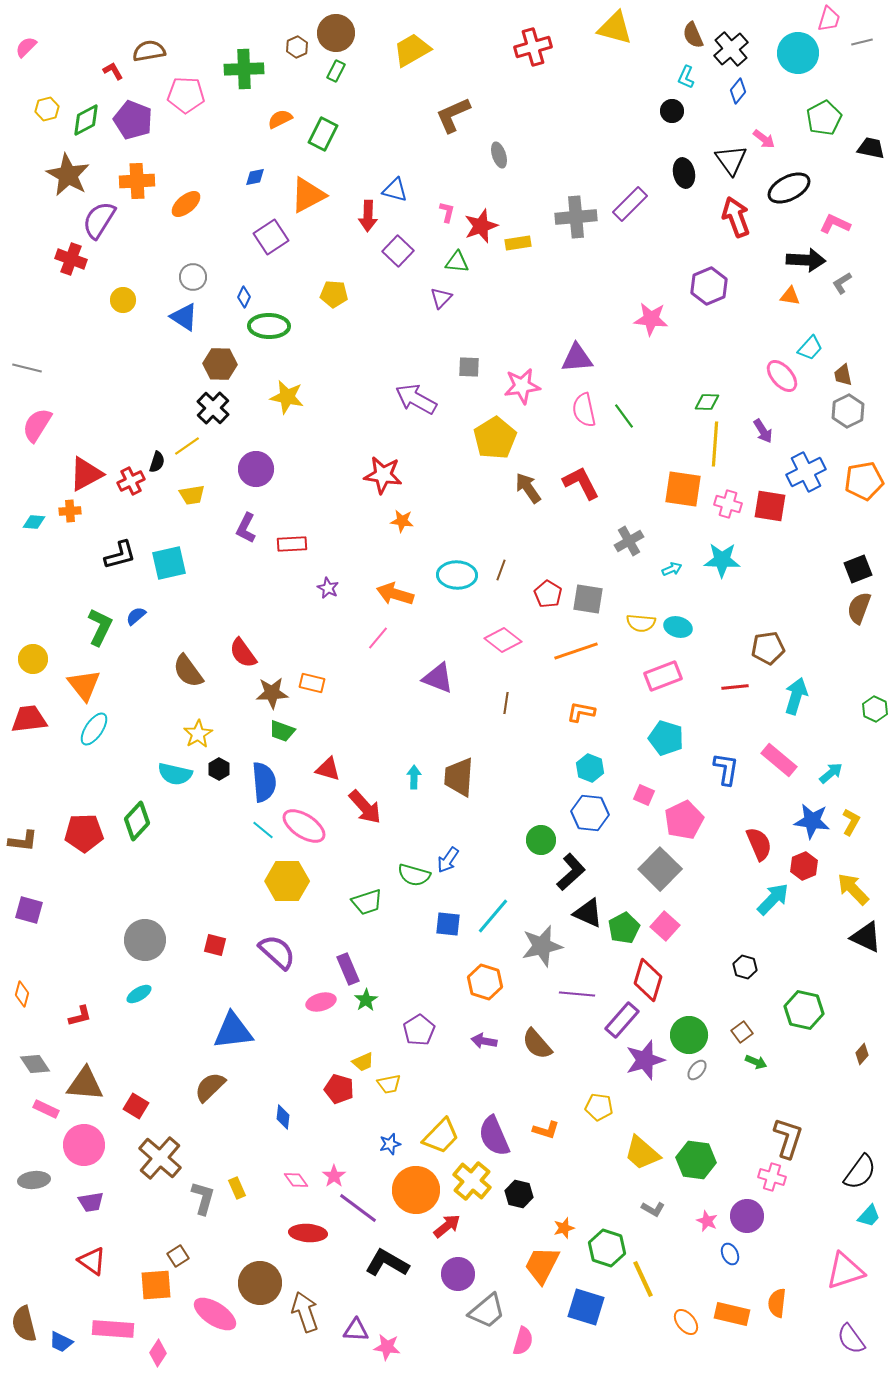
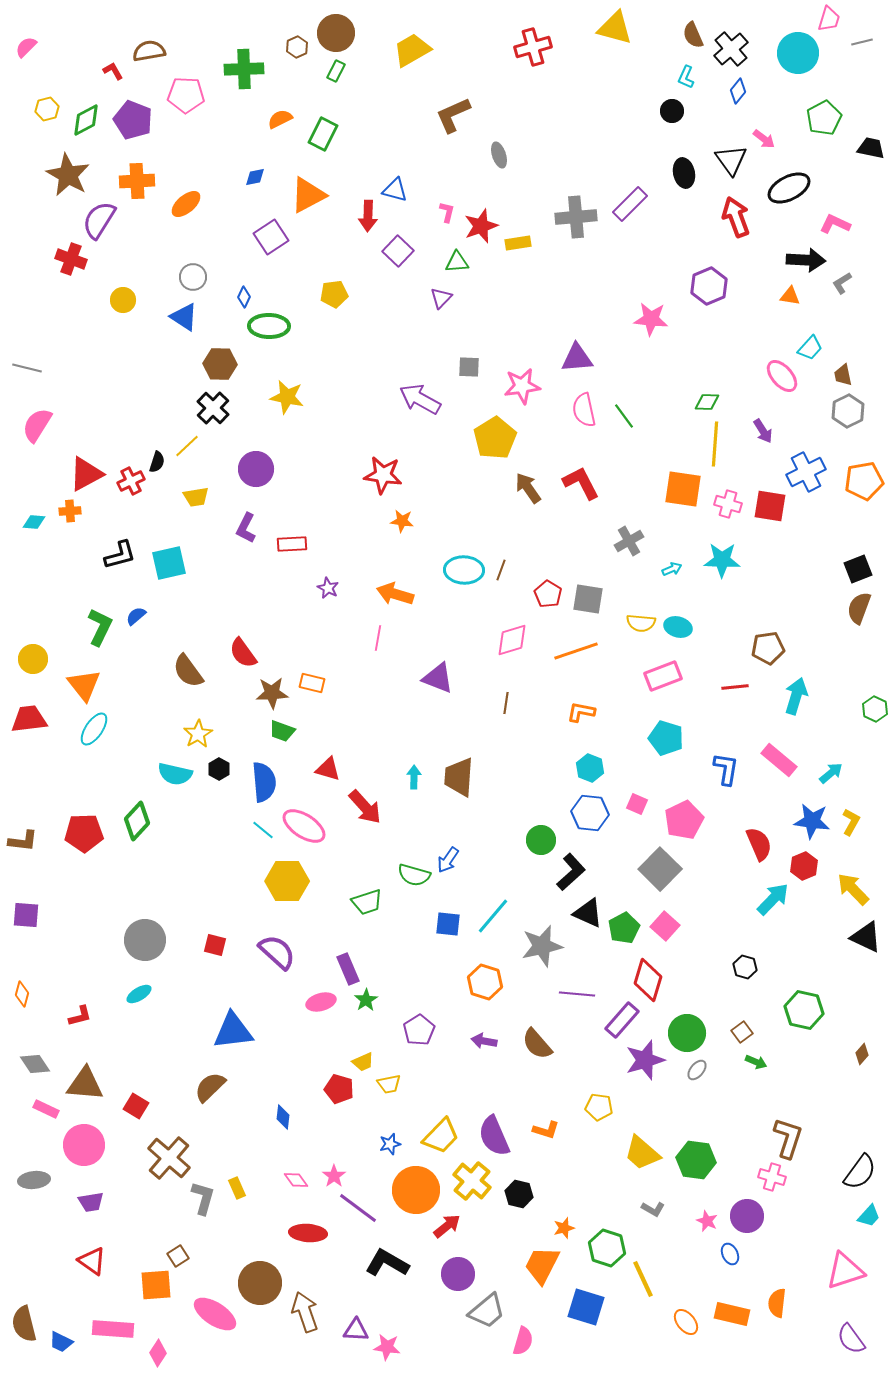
green triangle at (457, 262): rotated 10 degrees counterclockwise
yellow pentagon at (334, 294): rotated 12 degrees counterclockwise
purple arrow at (416, 399): moved 4 px right
yellow line at (187, 446): rotated 8 degrees counterclockwise
yellow trapezoid at (192, 495): moved 4 px right, 2 px down
cyan ellipse at (457, 575): moved 7 px right, 5 px up
pink line at (378, 638): rotated 30 degrees counterclockwise
pink diamond at (503, 640): moved 9 px right; rotated 54 degrees counterclockwise
pink square at (644, 795): moved 7 px left, 9 px down
purple square at (29, 910): moved 3 px left, 5 px down; rotated 12 degrees counterclockwise
green circle at (689, 1035): moved 2 px left, 2 px up
brown cross at (160, 1158): moved 9 px right
